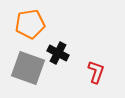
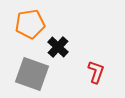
black cross: moved 6 px up; rotated 15 degrees clockwise
gray square: moved 4 px right, 6 px down
